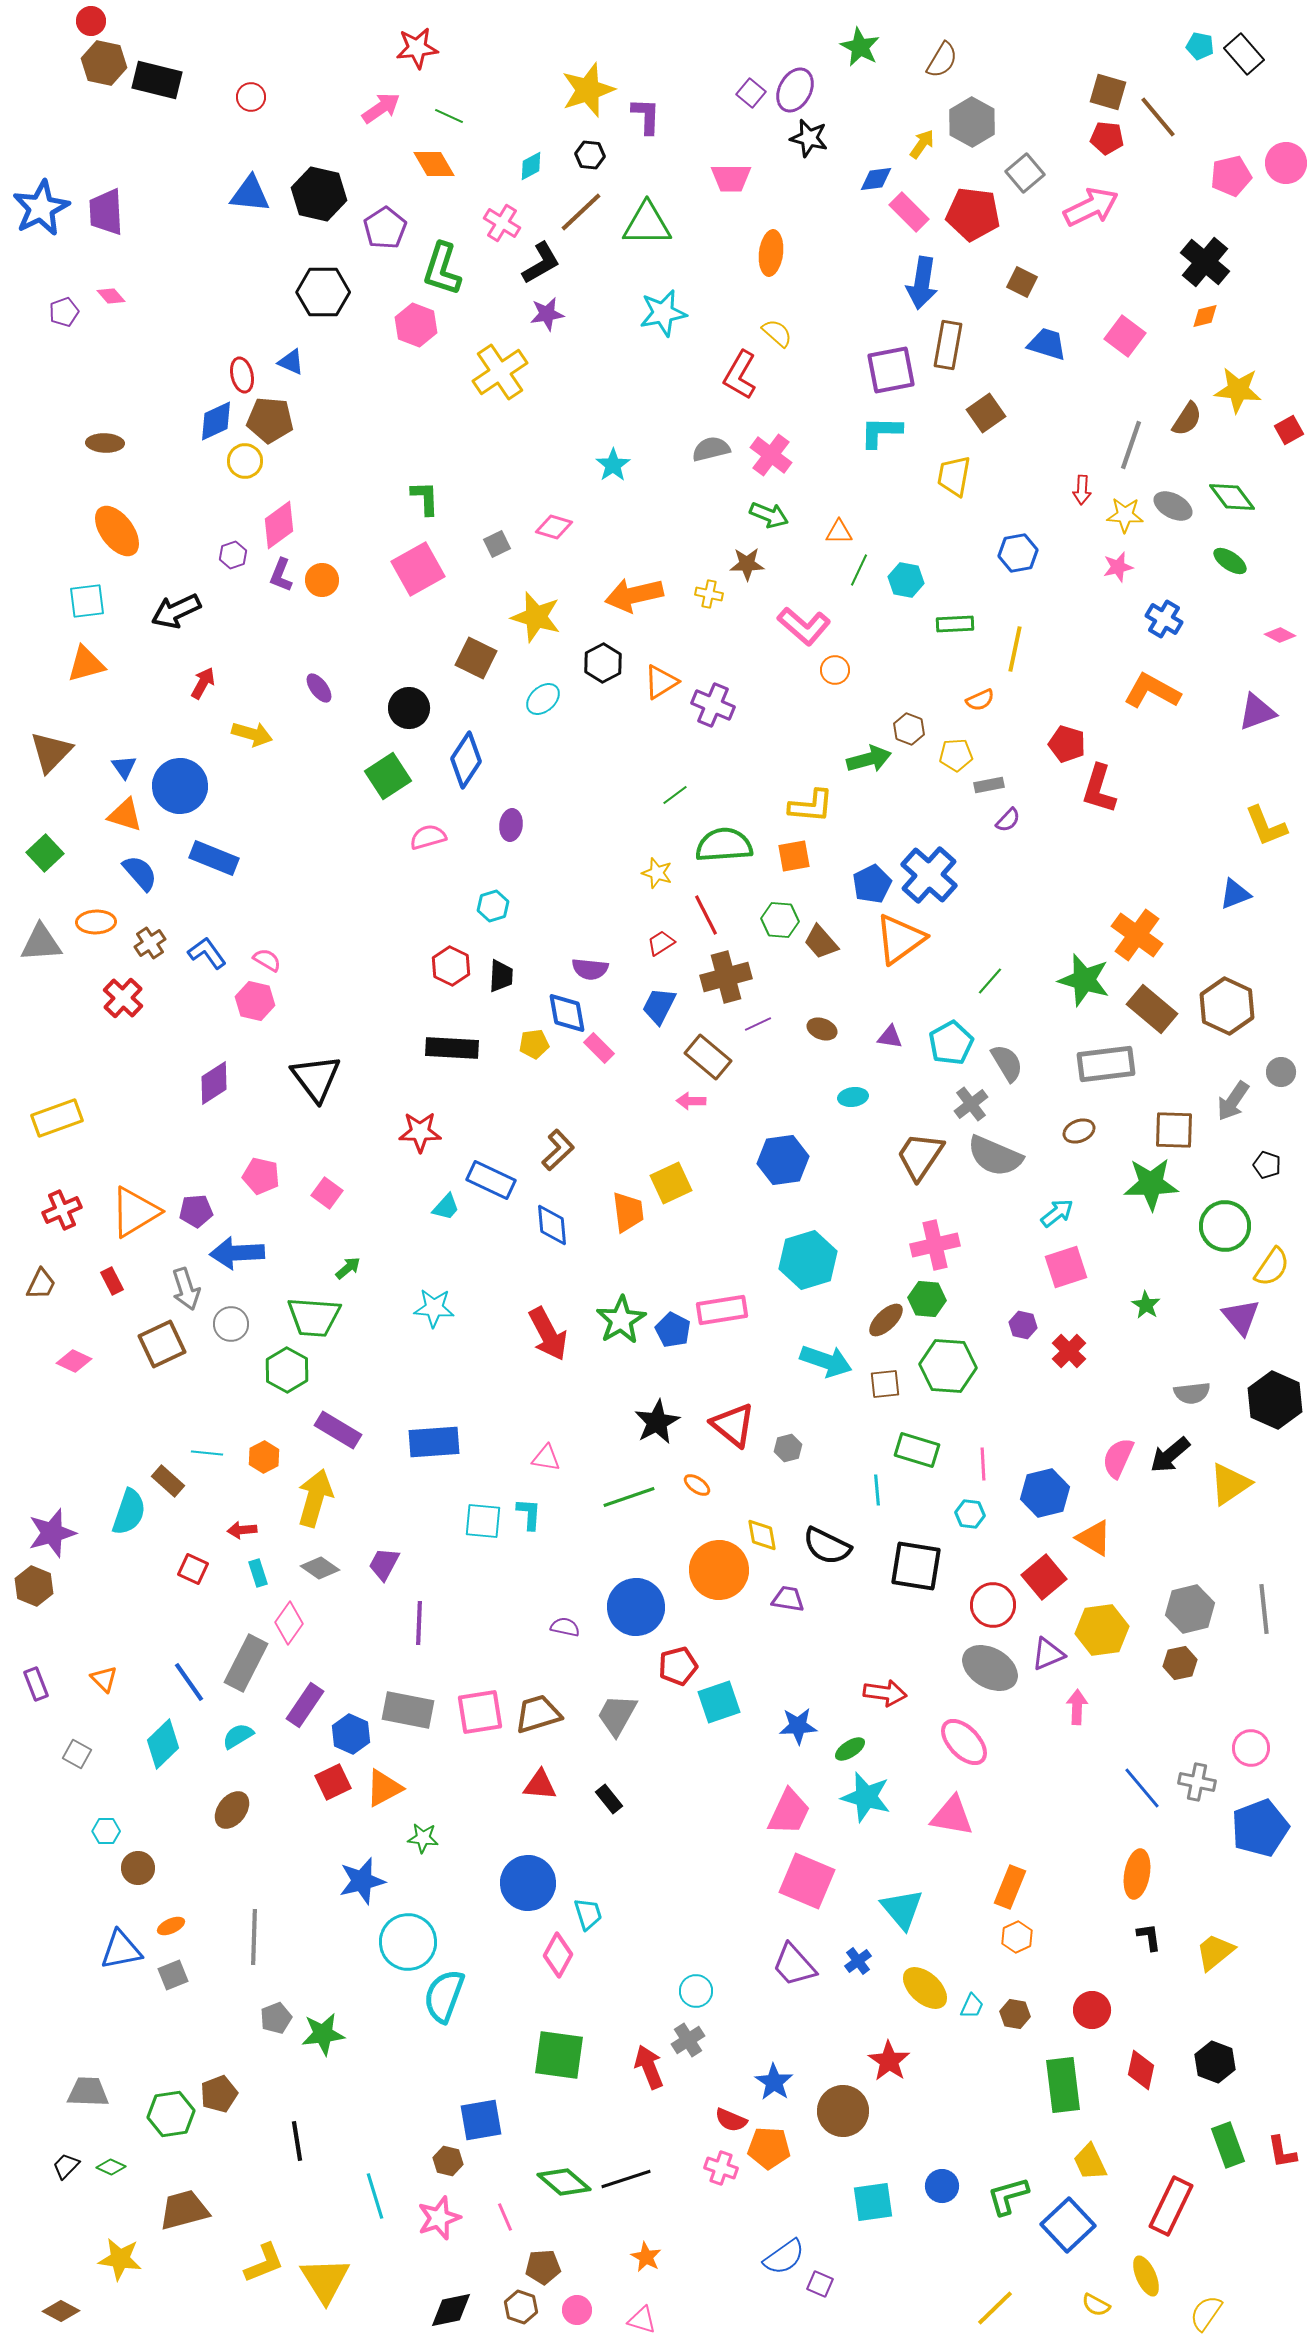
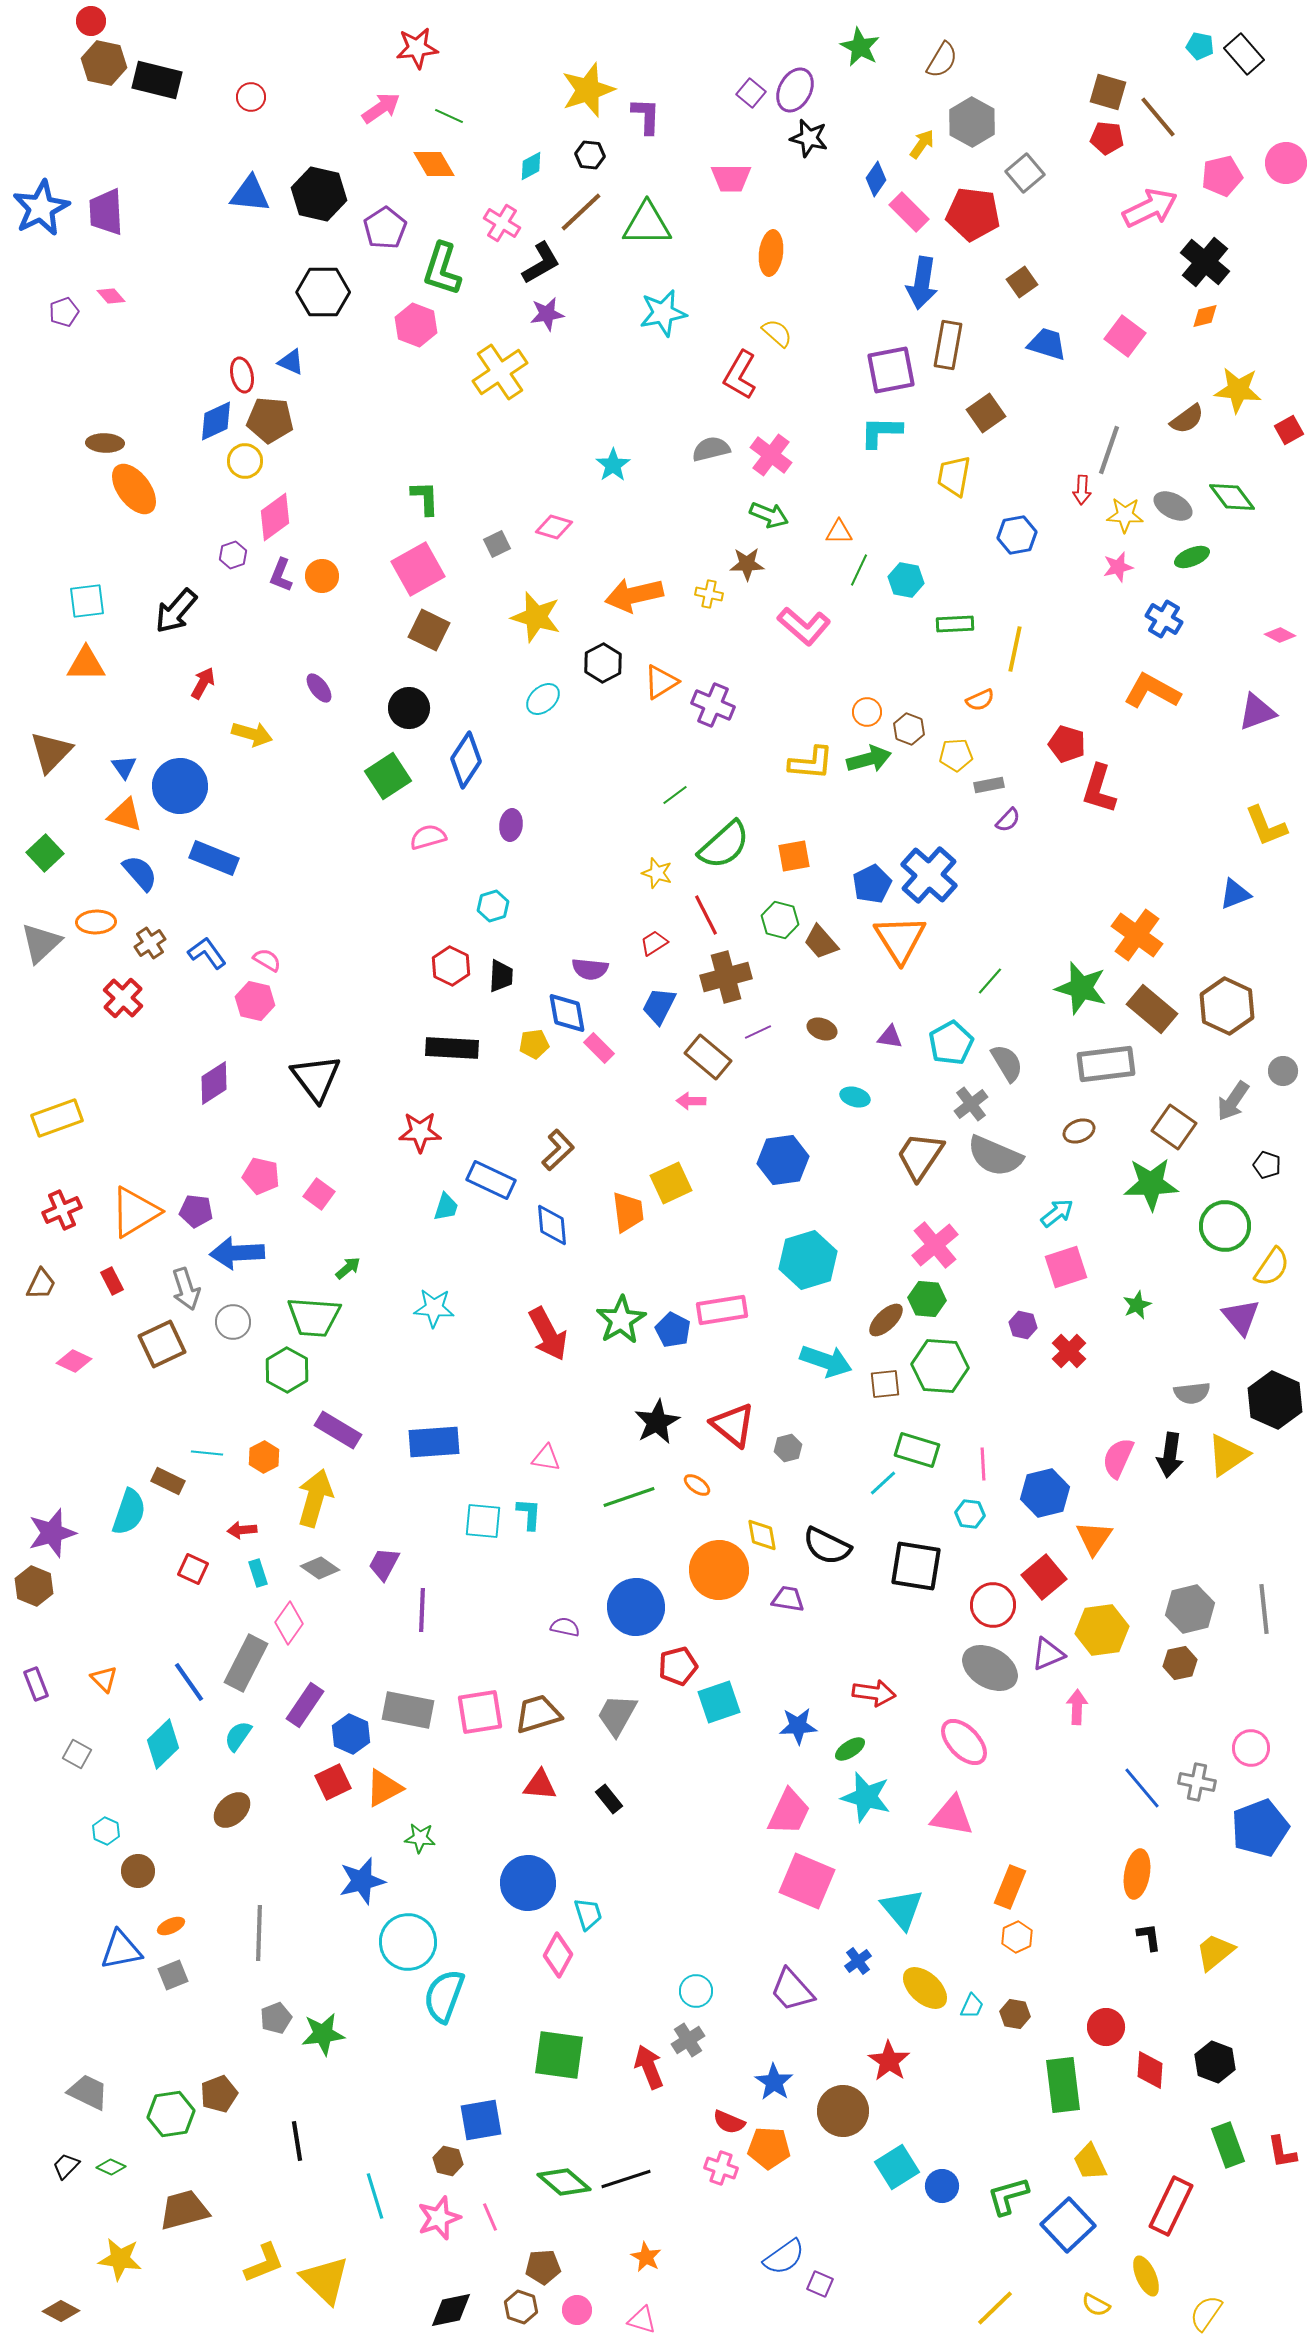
pink pentagon at (1231, 176): moved 9 px left
blue diamond at (876, 179): rotated 48 degrees counterclockwise
pink arrow at (1091, 207): moved 59 px right, 1 px down
brown square at (1022, 282): rotated 28 degrees clockwise
brown semicircle at (1187, 419): rotated 21 degrees clockwise
gray line at (1131, 445): moved 22 px left, 5 px down
pink diamond at (279, 525): moved 4 px left, 8 px up
orange ellipse at (117, 531): moved 17 px right, 42 px up
blue hexagon at (1018, 553): moved 1 px left, 18 px up
green ellipse at (1230, 561): moved 38 px left, 4 px up; rotated 56 degrees counterclockwise
orange circle at (322, 580): moved 4 px up
black arrow at (176, 611): rotated 24 degrees counterclockwise
brown square at (476, 658): moved 47 px left, 28 px up
orange triangle at (86, 664): rotated 15 degrees clockwise
orange circle at (835, 670): moved 32 px right, 42 px down
yellow L-shape at (811, 806): moved 43 px up
green semicircle at (724, 845): rotated 142 degrees clockwise
green hexagon at (780, 920): rotated 9 degrees clockwise
orange triangle at (900, 939): rotated 26 degrees counterclockwise
gray triangle at (41, 943): rotated 39 degrees counterclockwise
red trapezoid at (661, 943): moved 7 px left
green star at (1084, 980): moved 3 px left, 8 px down
purple line at (758, 1024): moved 8 px down
gray circle at (1281, 1072): moved 2 px right, 1 px up
cyan ellipse at (853, 1097): moved 2 px right; rotated 24 degrees clockwise
brown square at (1174, 1130): moved 3 px up; rotated 33 degrees clockwise
pink square at (327, 1193): moved 8 px left, 1 px down
cyan trapezoid at (446, 1207): rotated 24 degrees counterclockwise
purple pentagon at (196, 1211): rotated 12 degrees clockwise
pink cross at (935, 1245): rotated 27 degrees counterclockwise
green star at (1146, 1305): moved 9 px left; rotated 16 degrees clockwise
gray circle at (231, 1324): moved 2 px right, 2 px up
green hexagon at (948, 1366): moved 8 px left
black arrow at (1170, 1455): rotated 42 degrees counterclockwise
brown rectangle at (168, 1481): rotated 16 degrees counterclockwise
yellow triangle at (1230, 1484): moved 2 px left, 29 px up
cyan line at (877, 1490): moved 6 px right, 7 px up; rotated 52 degrees clockwise
orange triangle at (1094, 1538): rotated 33 degrees clockwise
purple line at (419, 1623): moved 3 px right, 13 px up
red arrow at (885, 1693): moved 11 px left
cyan semicircle at (238, 1736): rotated 24 degrees counterclockwise
brown ellipse at (232, 1810): rotated 9 degrees clockwise
cyan hexagon at (106, 1831): rotated 24 degrees clockwise
green star at (423, 1838): moved 3 px left
brown circle at (138, 1868): moved 3 px down
gray line at (254, 1937): moved 5 px right, 4 px up
purple trapezoid at (794, 1965): moved 2 px left, 25 px down
red circle at (1092, 2010): moved 14 px right, 17 px down
red diamond at (1141, 2070): moved 9 px right; rotated 9 degrees counterclockwise
gray trapezoid at (88, 2092): rotated 24 degrees clockwise
red semicircle at (731, 2120): moved 2 px left, 2 px down
cyan square at (873, 2202): moved 24 px right, 35 px up; rotated 24 degrees counterclockwise
pink line at (505, 2217): moved 15 px left
yellow triangle at (325, 2280): rotated 14 degrees counterclockwise
